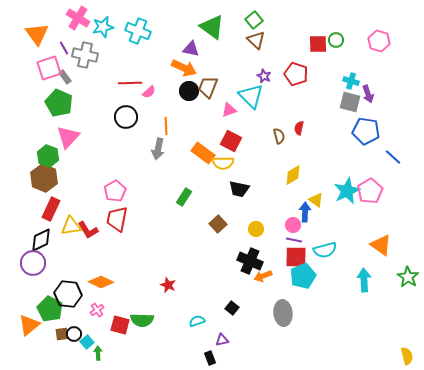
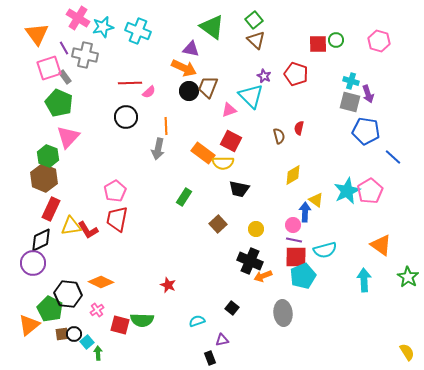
yellow semicircle at (407, 356): moved 4 px up; rotated 18 degrees counterclockwise
